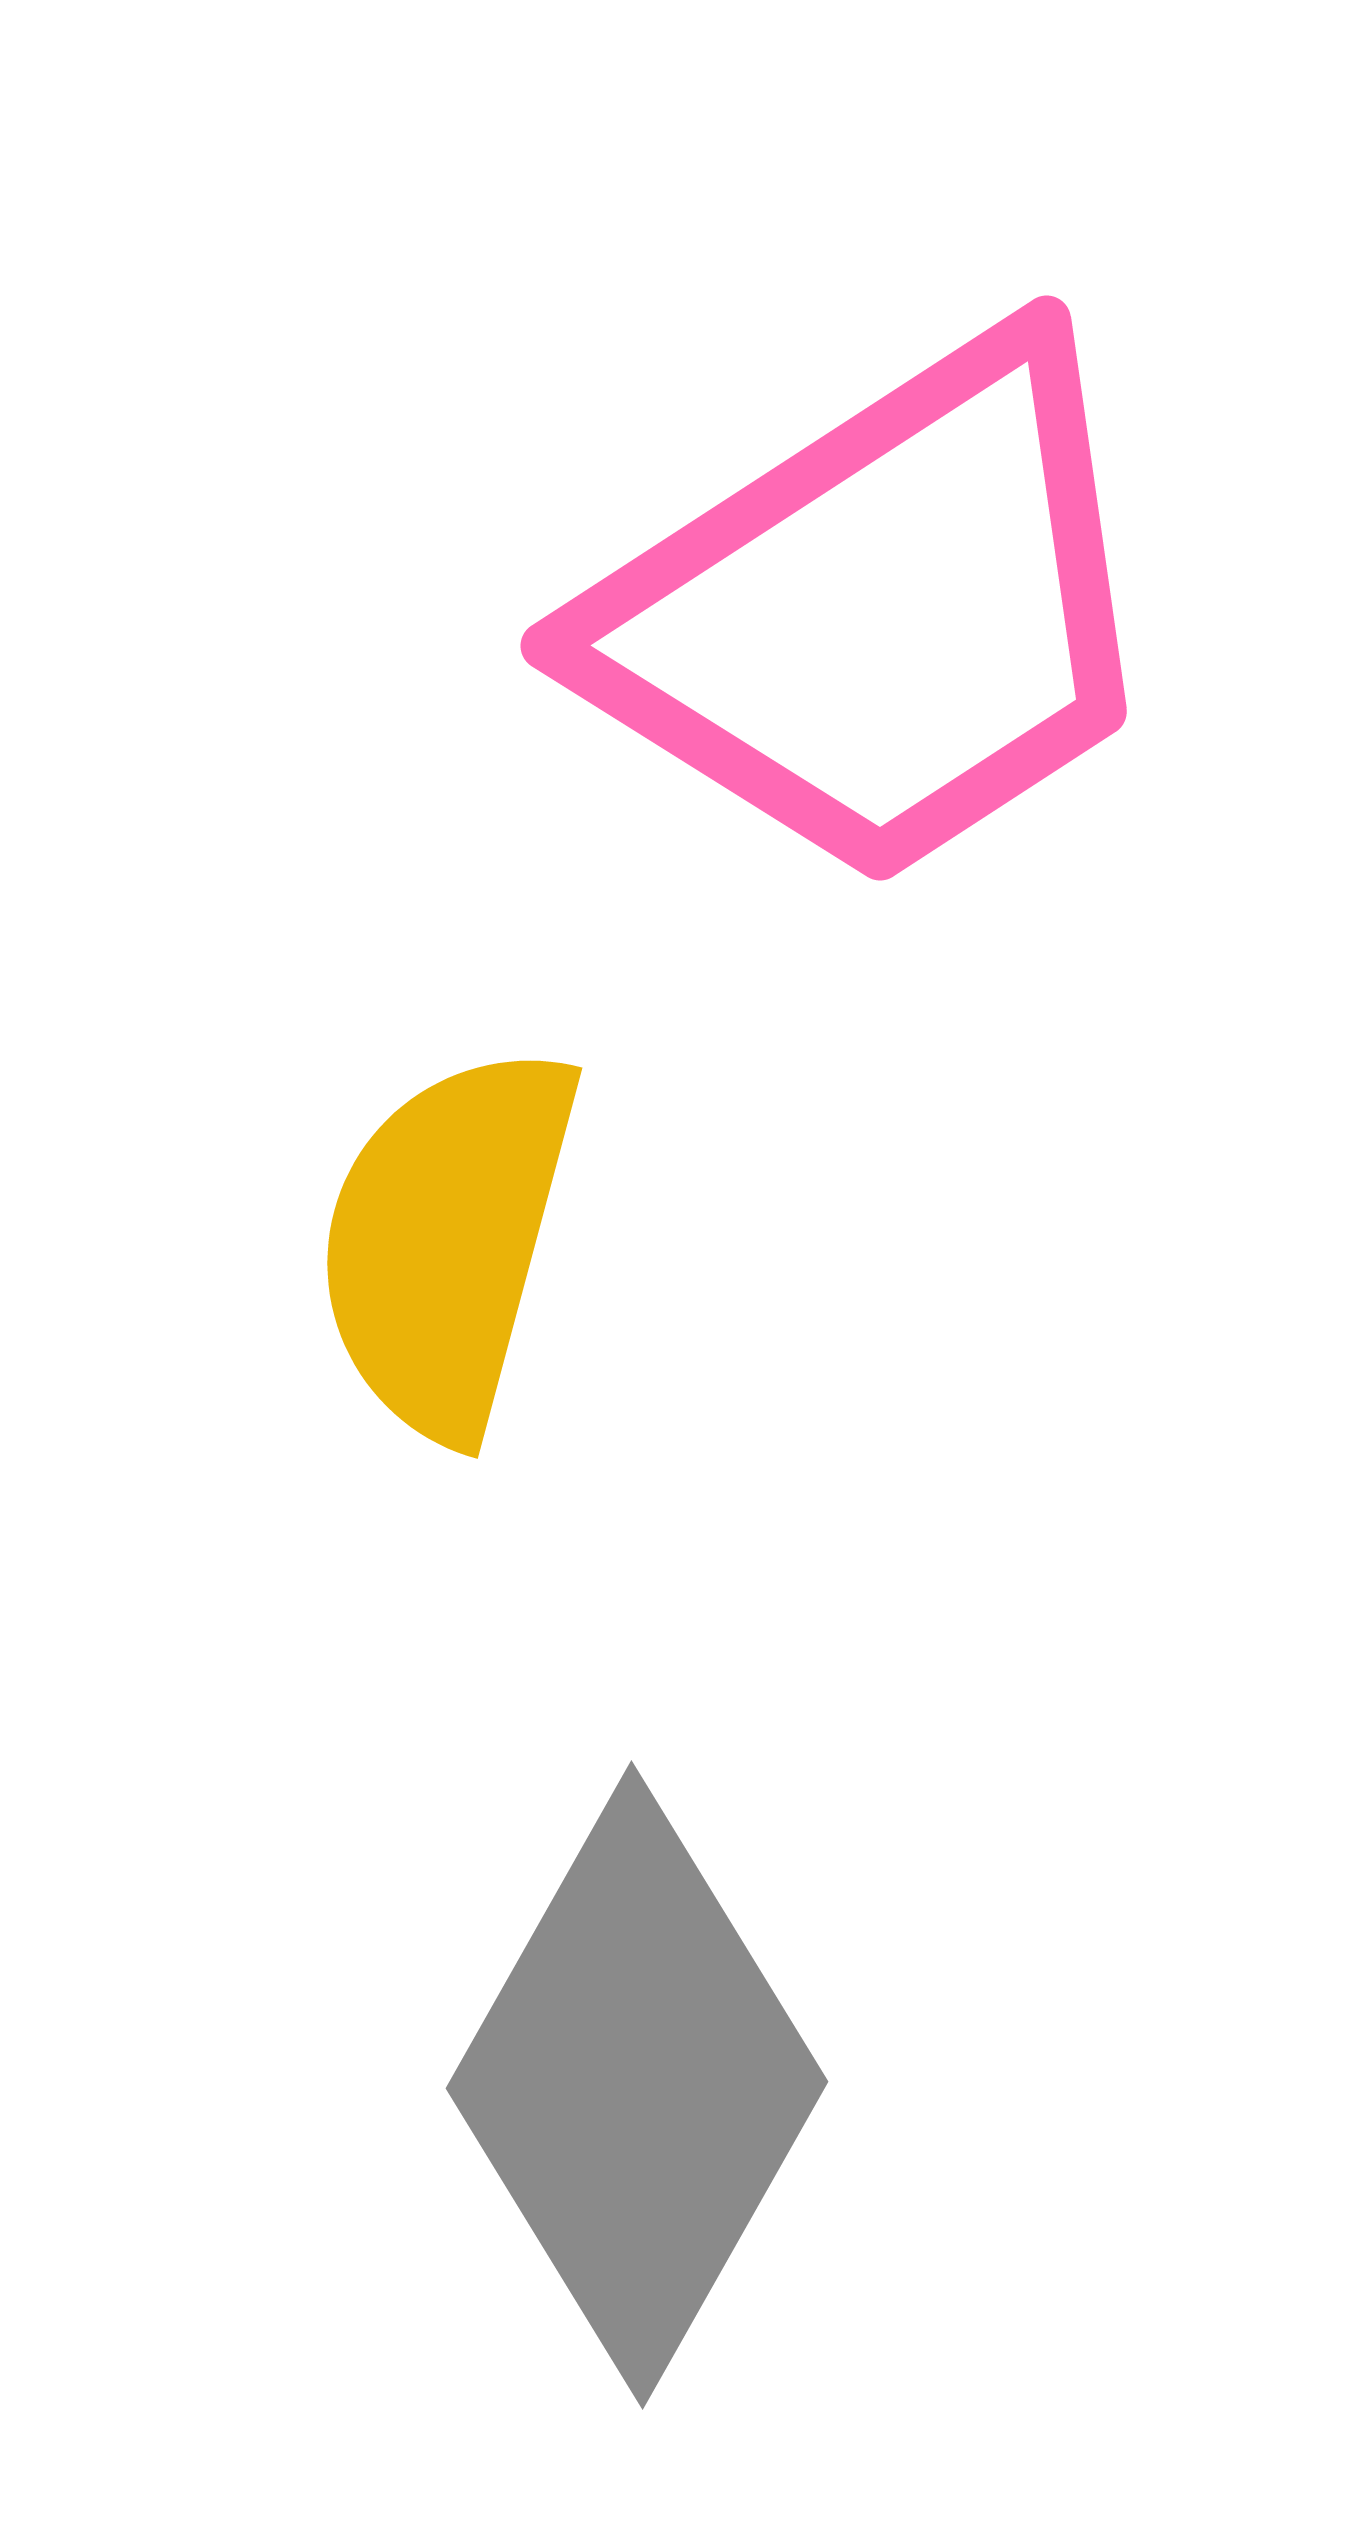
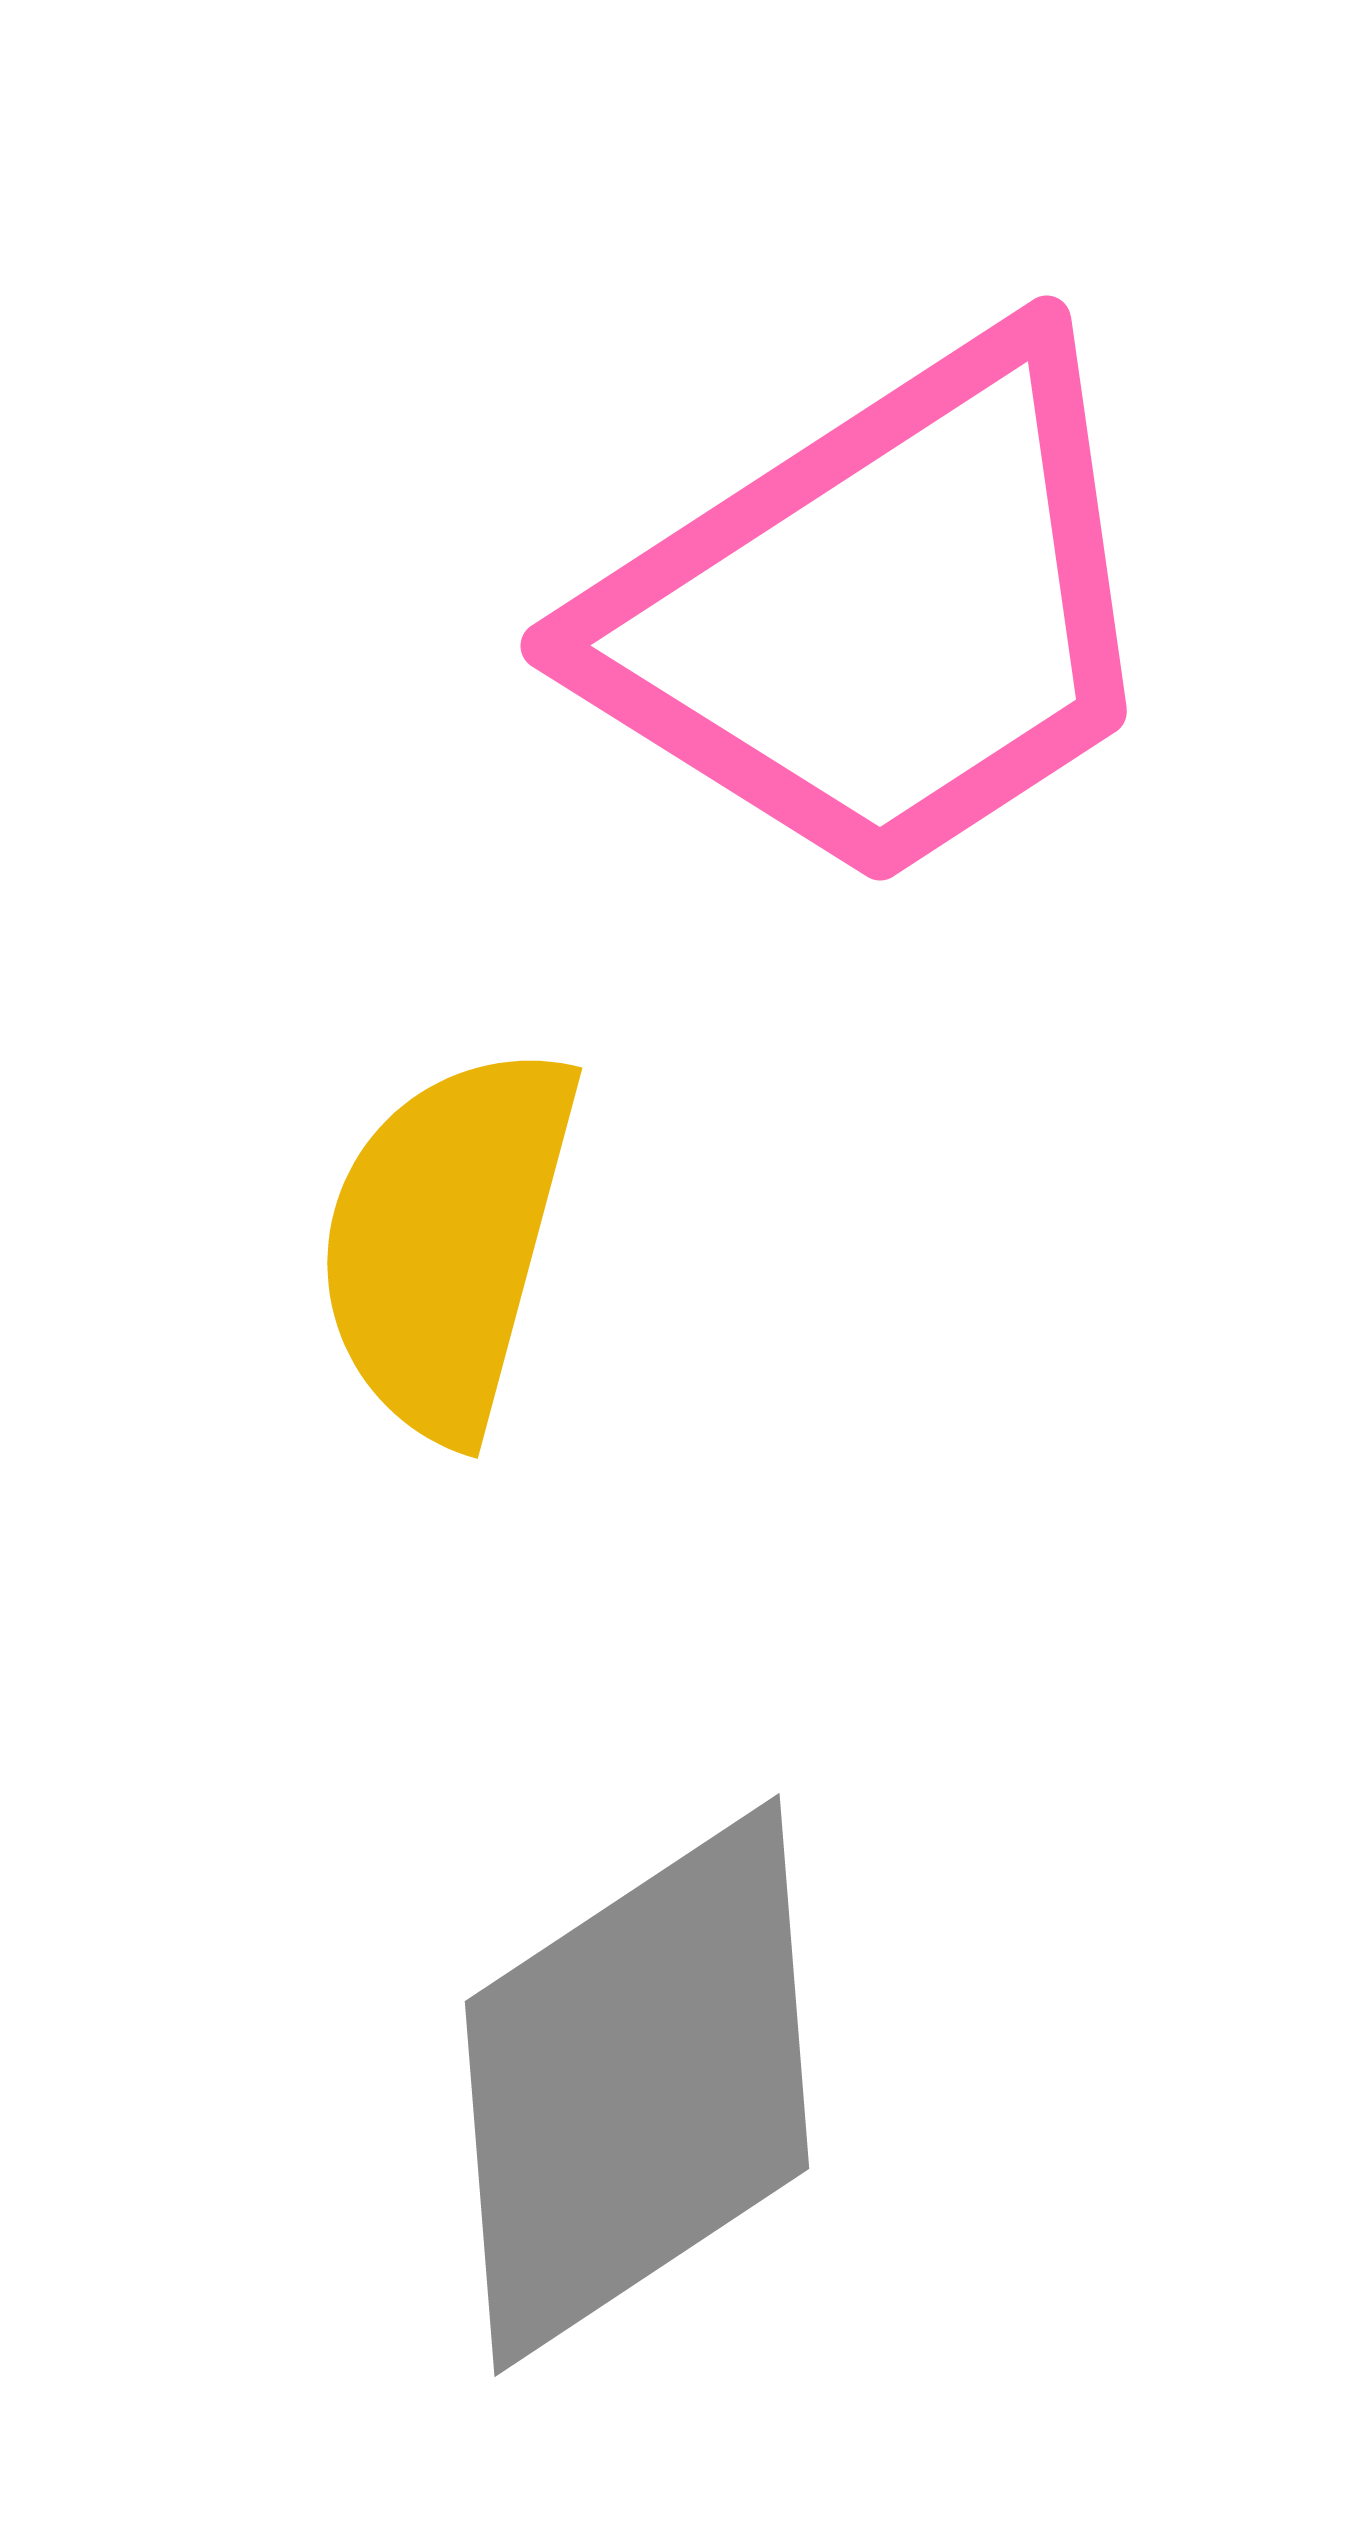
gray diamond: rotated 27 degrees clockwise
